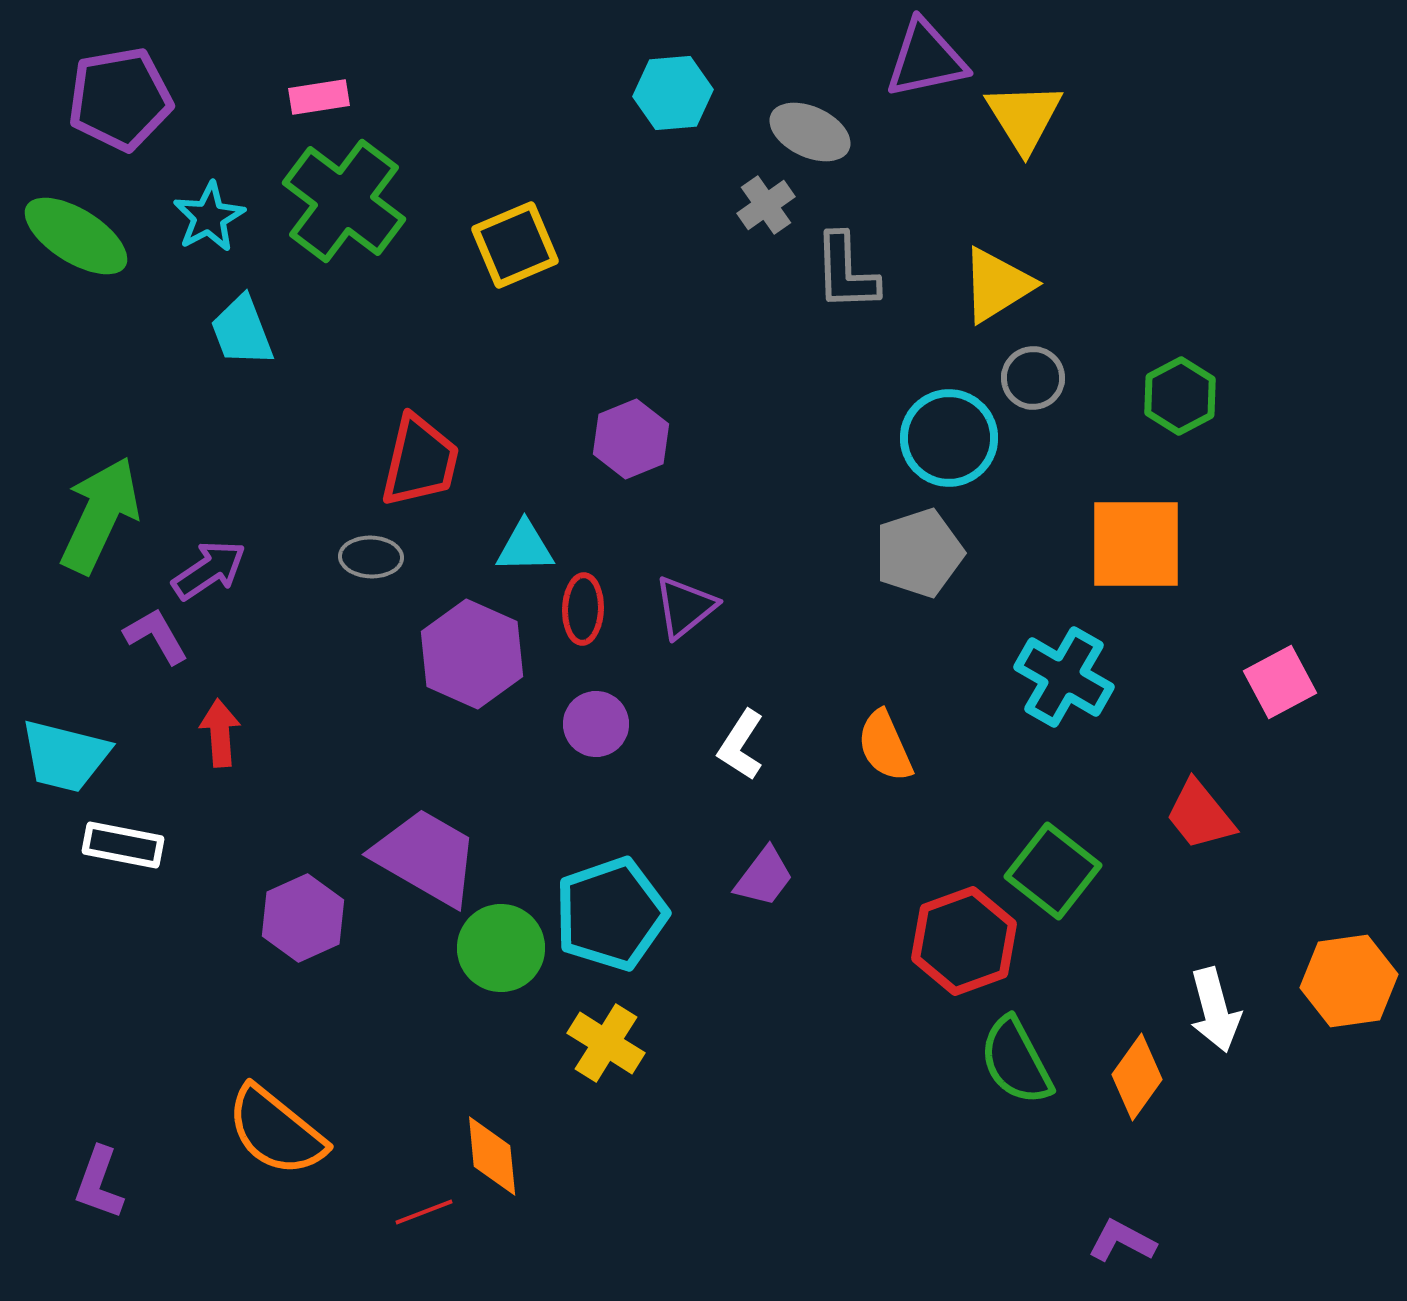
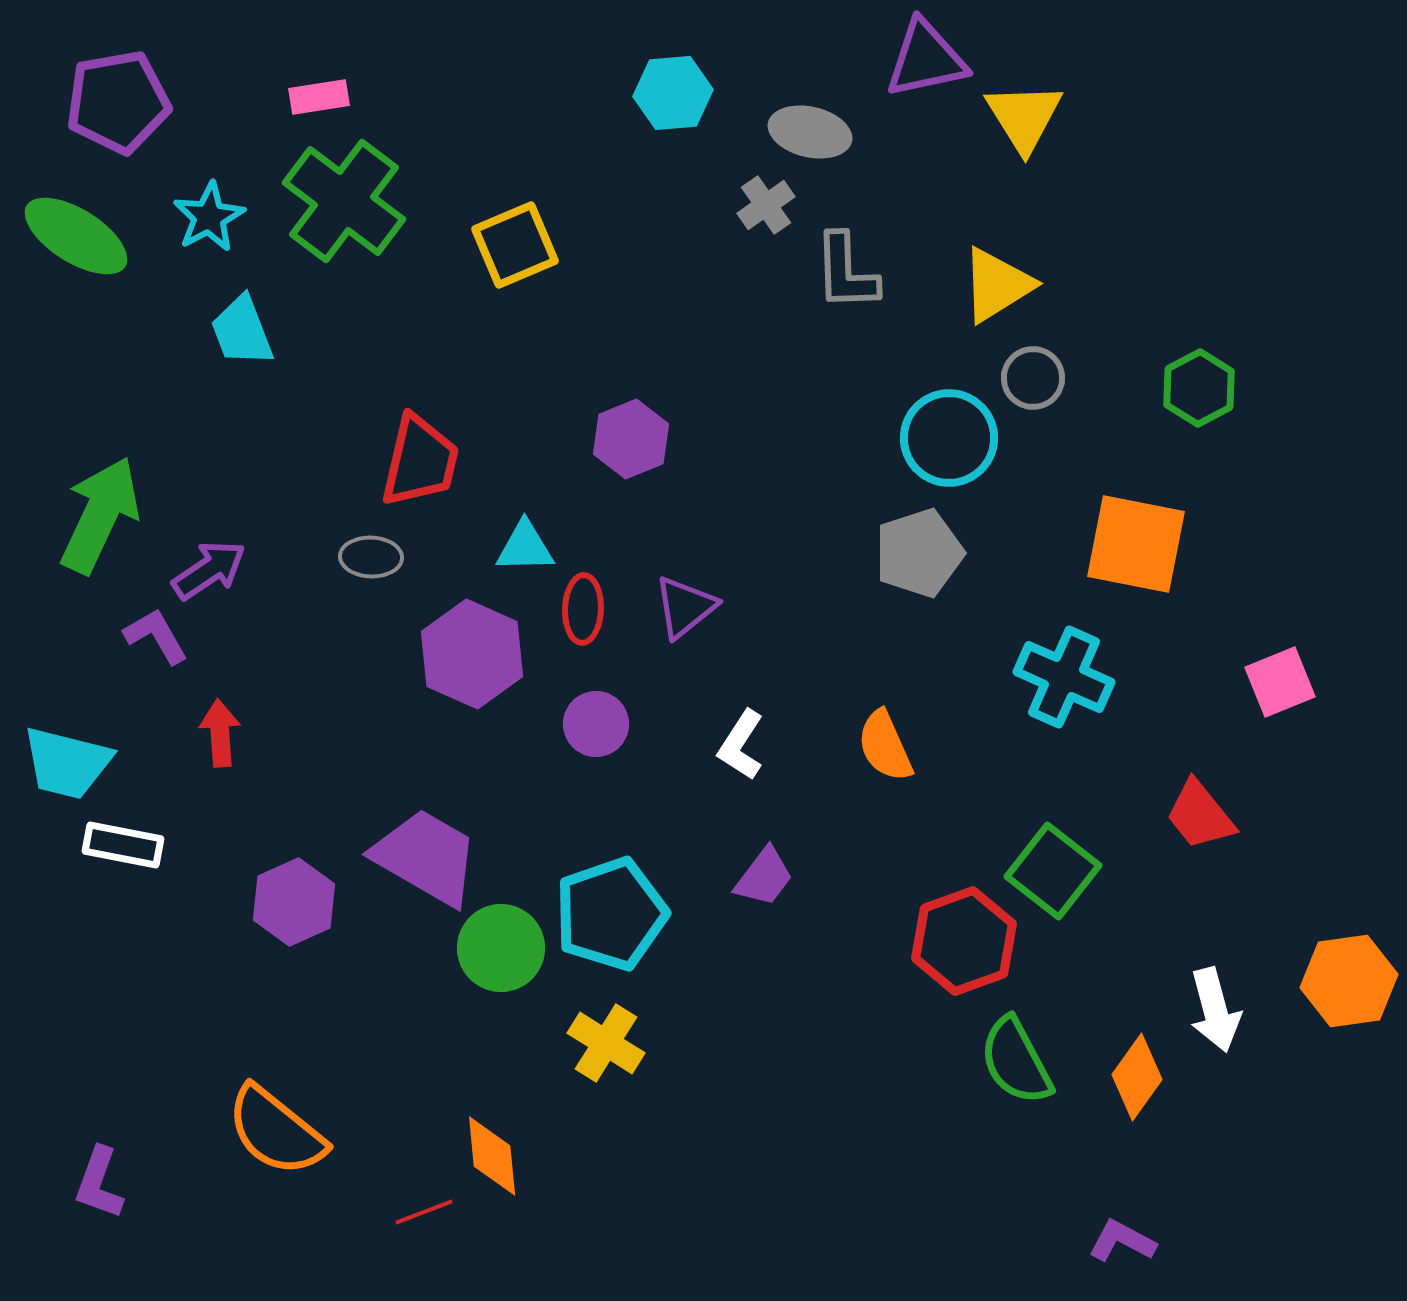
purple pentagon at (120, 99): moved 2 px left, 3 px down
gray ellipse at (810, 132): rotated 12 degrees counterclockwise
green hexagon at (1180, 396): moved 19 px right, 8 px up
orange square at (1136, 544): rotated 11 degrees clockwise
cyan cross at (1064, 677): rotated 6 degrees counterclockwise
pink square at (1280, 682): rotated 6 degrees clockwise
cyan trapezoid at (65, 756): moved 2 px right, 7 px down
purple hexagon at (303, 918): moved 9 px left, 16 px up
